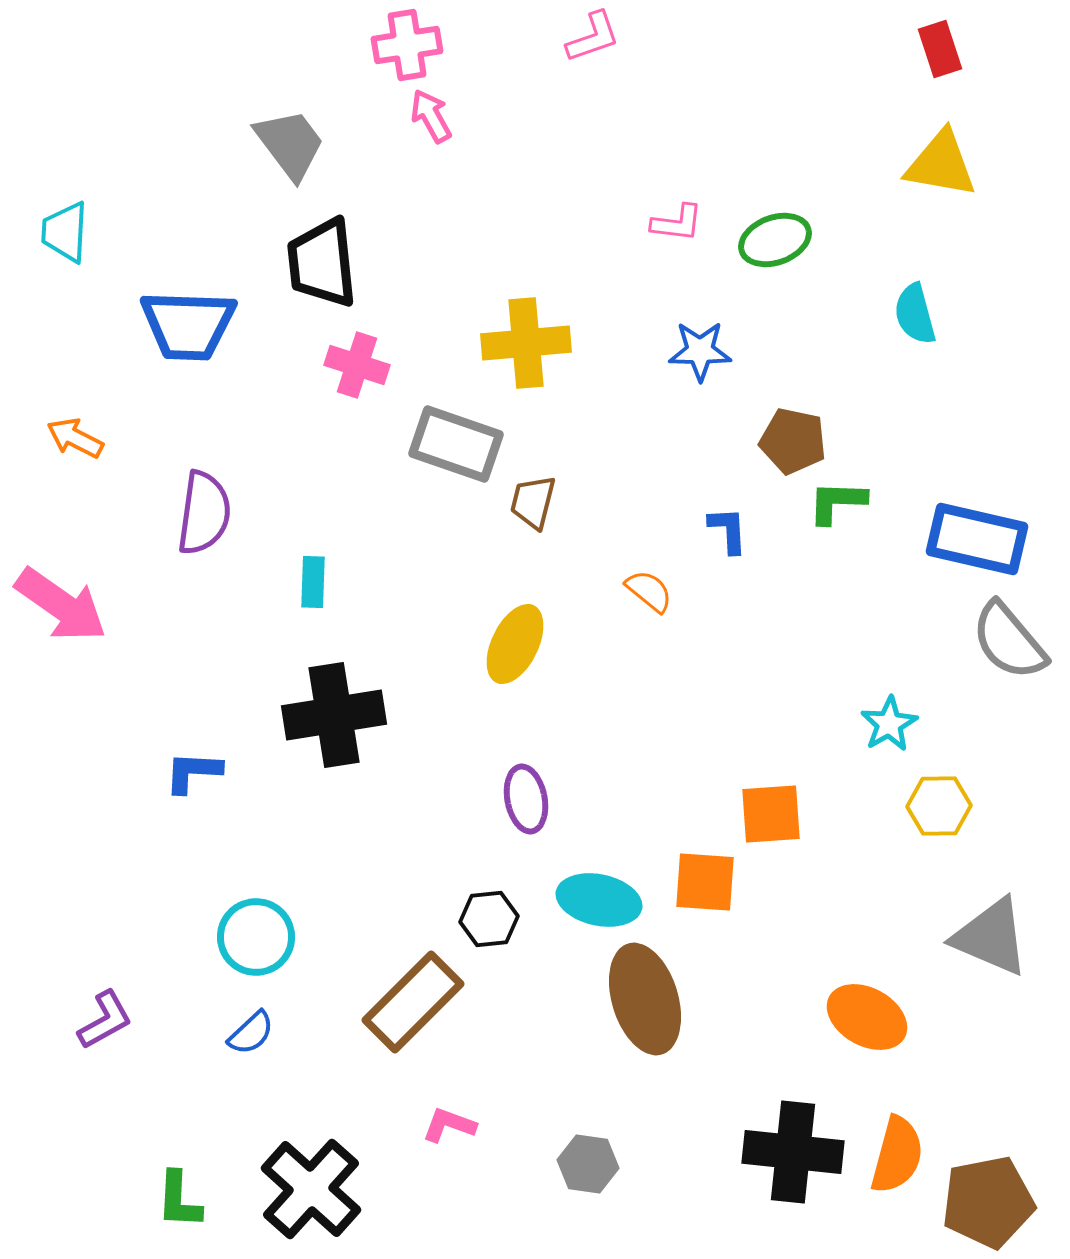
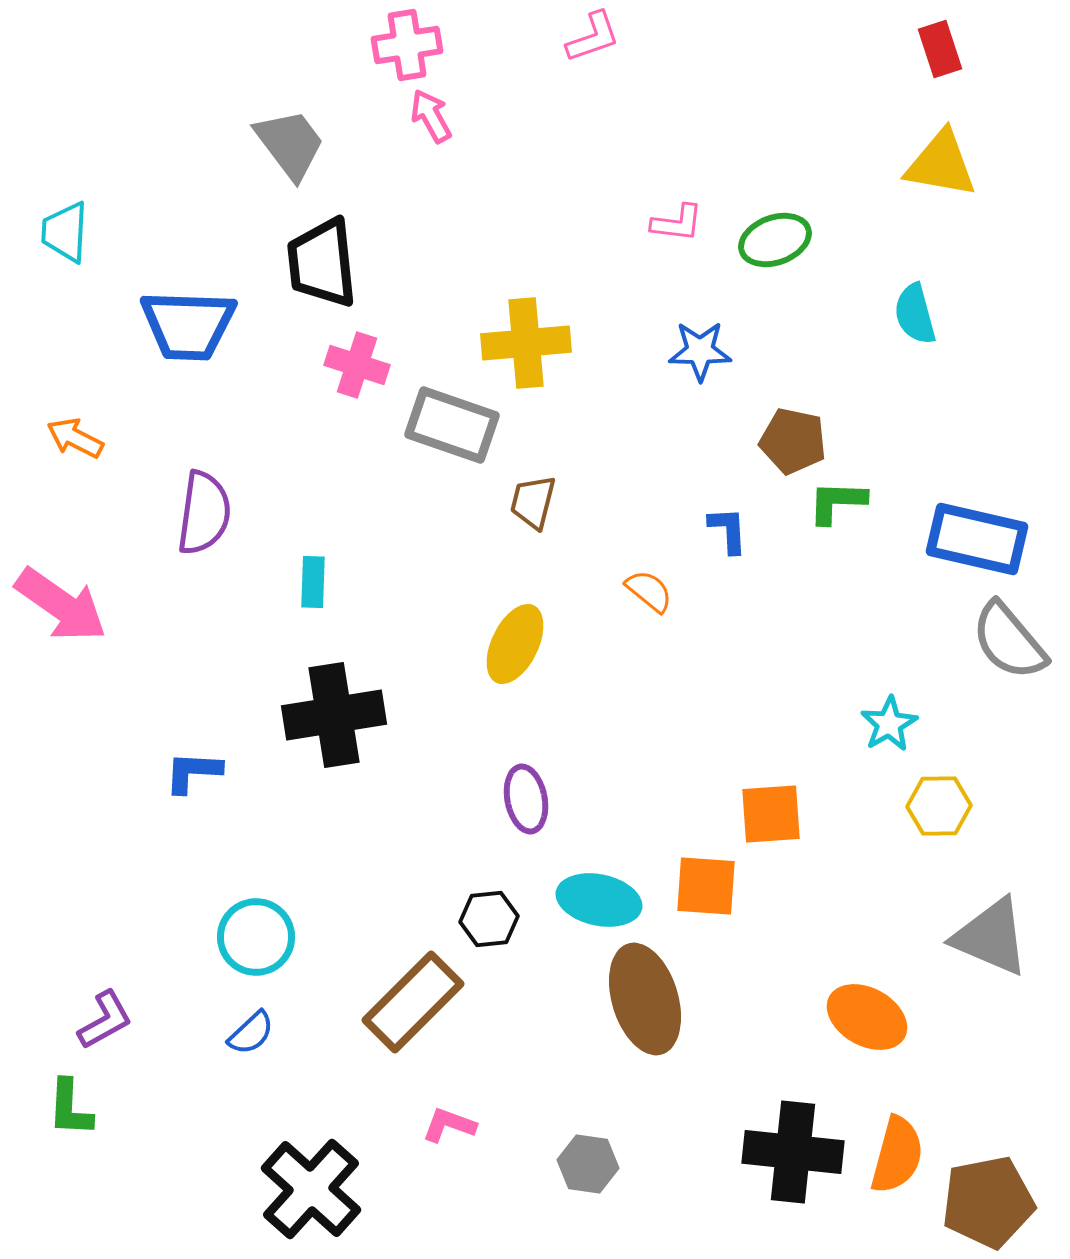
gray rectangle at (456, 444): moved 4 px left, 19 px up
orange square at (705, 882): moved 1 px right, 4 px down
green L-shape at (179, 1200): moved 109 px left, 92 px up
